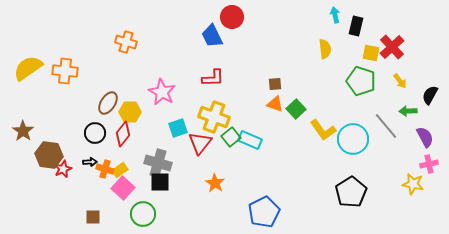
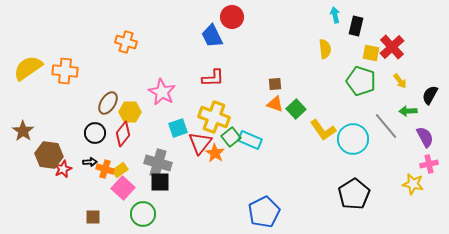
orange star at (215, 183): moved 30 px up
black pentagon at (351, 192): moved 3 px right, 2 px down
